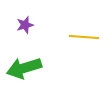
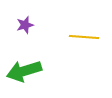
green arrow: moved 3 px down
